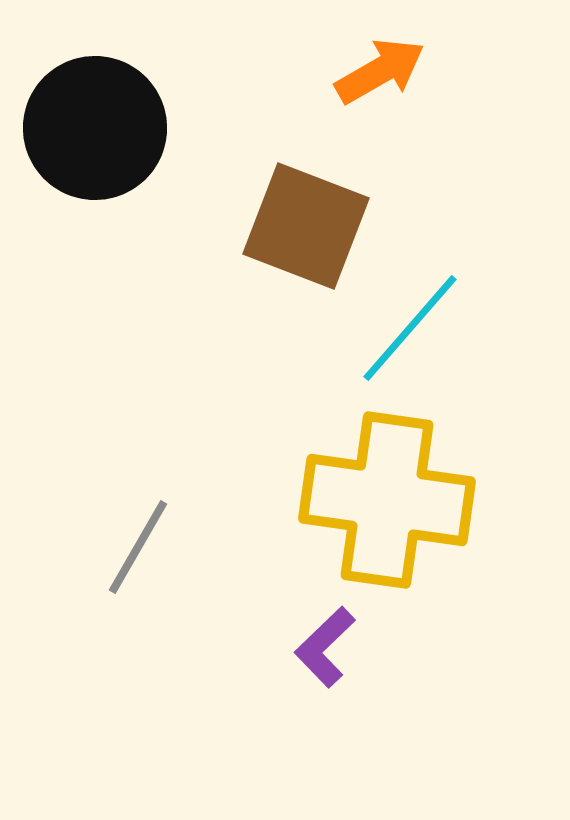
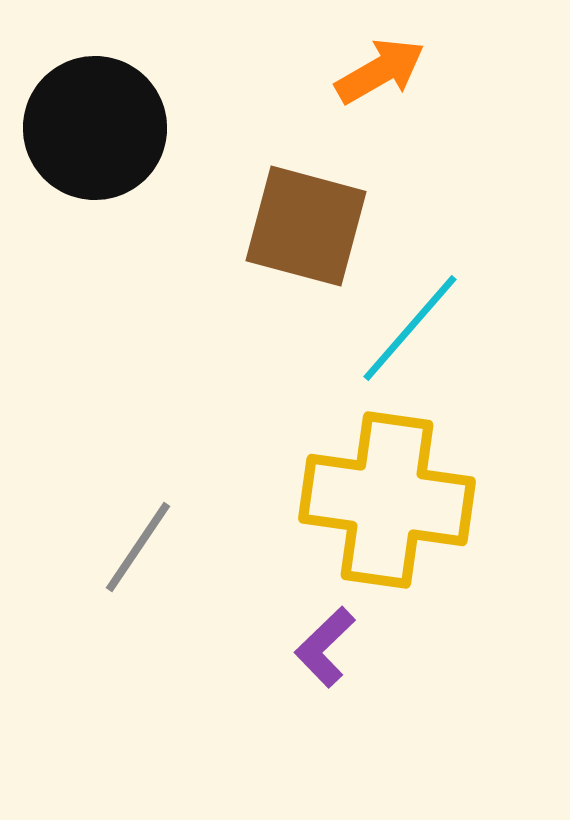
brown square: rotated 6 degrees counterclockwise
gray line: rotated 4 degrees clockwise
